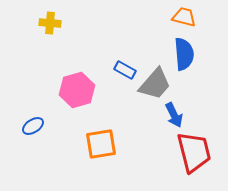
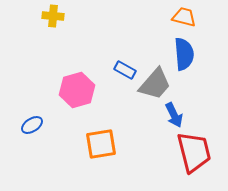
yellow cross: moved 3 px right, 7 px up
blue ellipse: moved 1 px left, 1 px up
